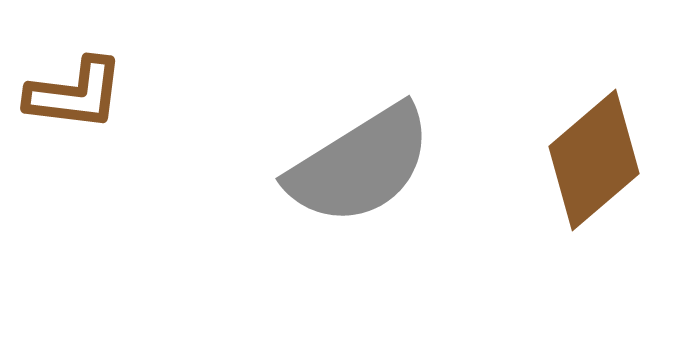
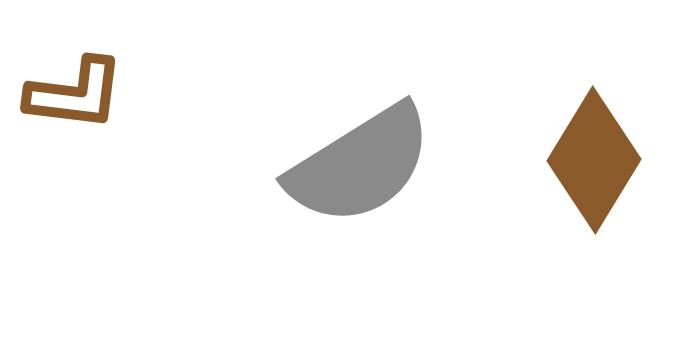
brown diamond: rotated 18 degrees counterclockwise
